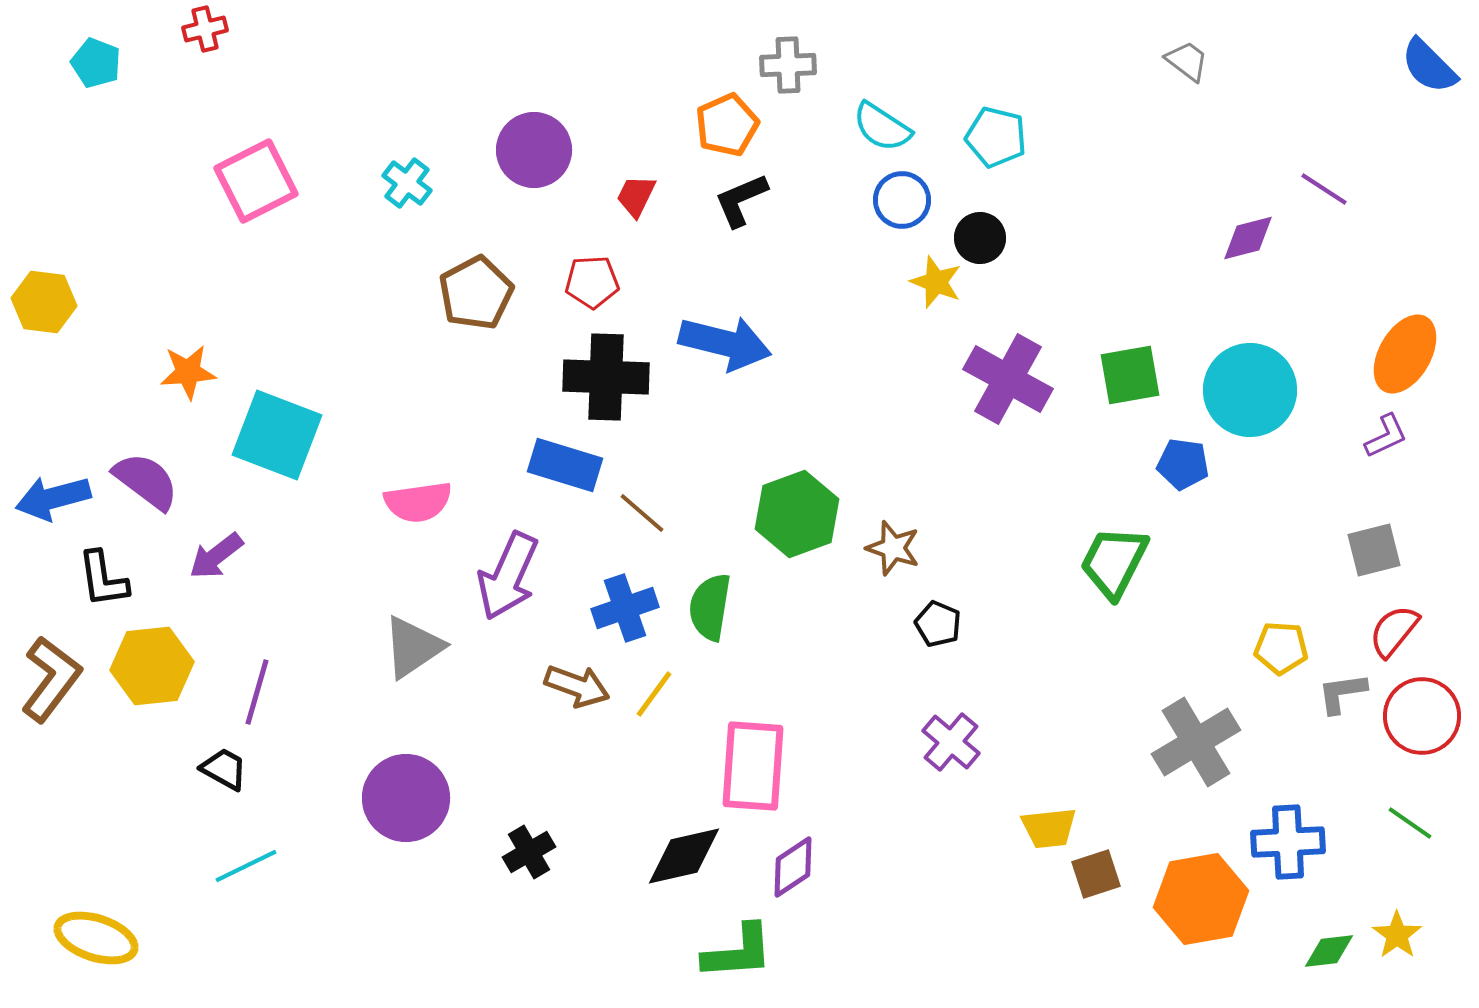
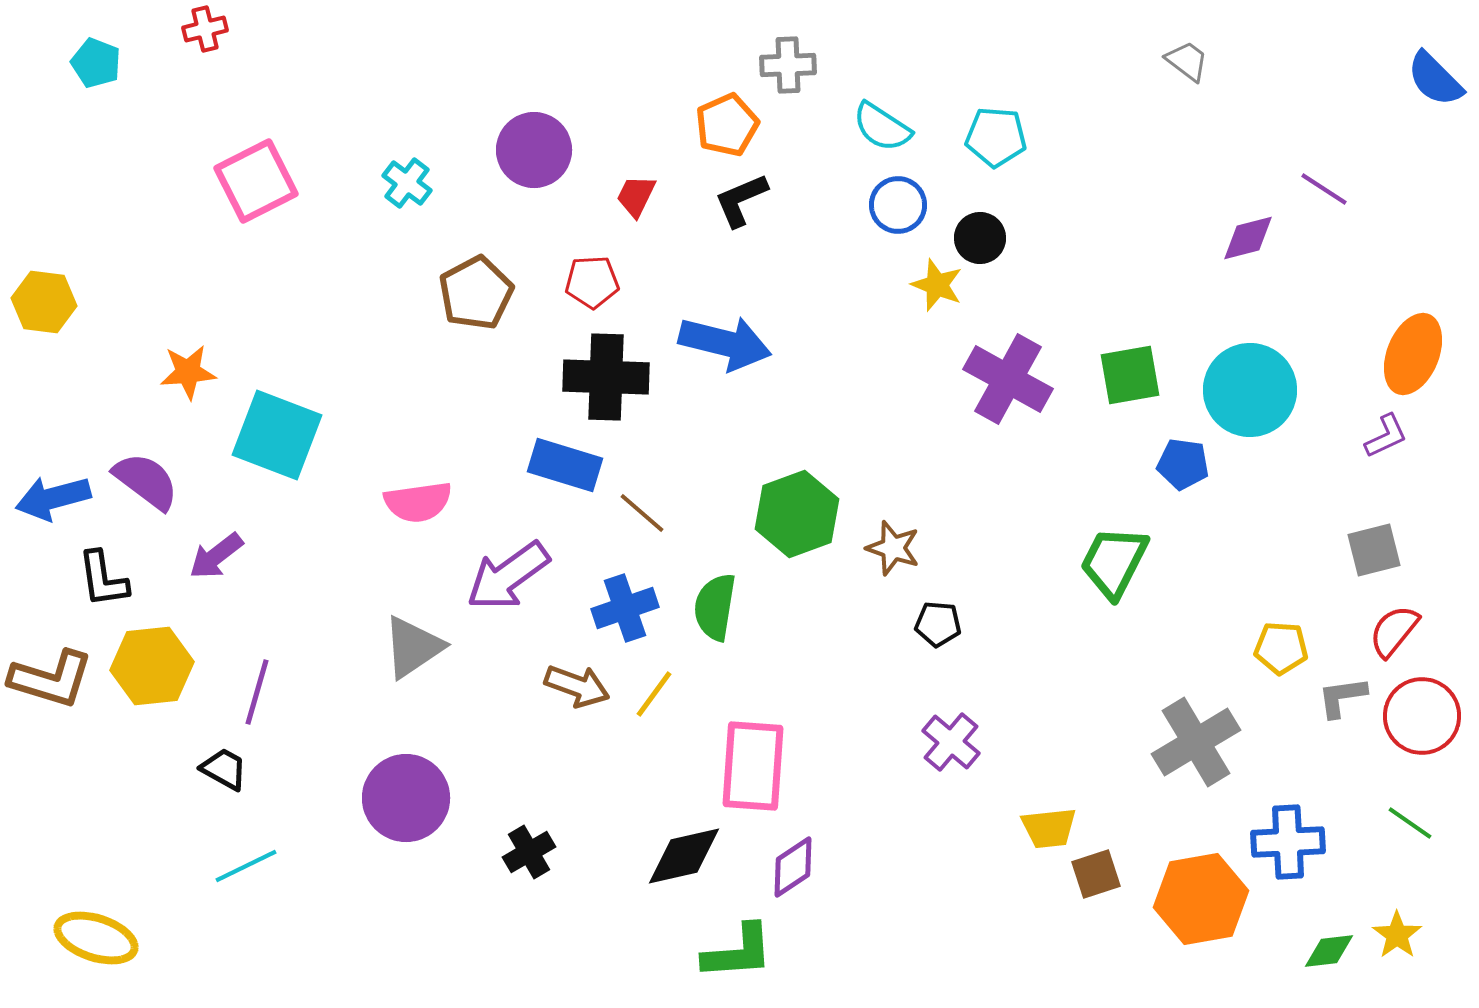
blue semicircle at (1429, 66): moved 6 px right, 13 px down
cyan pentagon at (996, 137): rotated 10 degrees counterclockwise
blue circle at (902, 200): moved 4 px left, 5 px down
yellow star at (936, 282): moved 1 px right, 3 px down
orange ellipse at (1405, 354): moved 8 px right; rotated 8 degrees counterclockwise
purple arrow at (508, 576): rotated 30 degrees clockwise
green semicircle at (710, 607): moved 5 px right
black pentagon at (938, 624): rotated 18 degrees counterclockwise
brown L-shape at (51, 679): rotated 70 degrees clockwise
gray L-shape at (1342, 693): moved 4 px down
